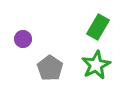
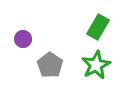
gray pentagon: moved 3 px up
